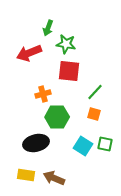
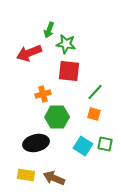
green arrow: moved 1 px right, 2 px down
